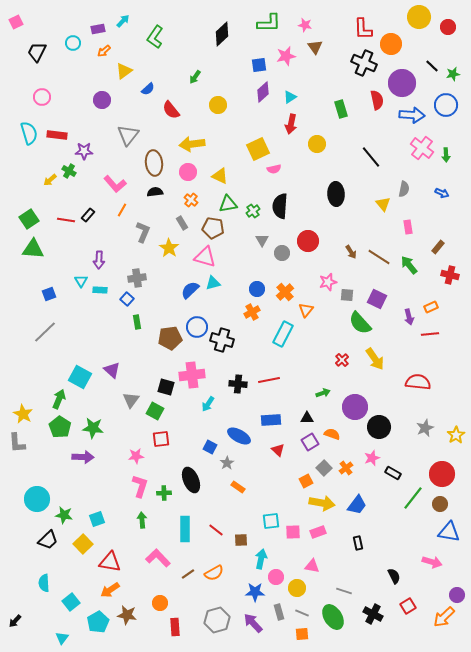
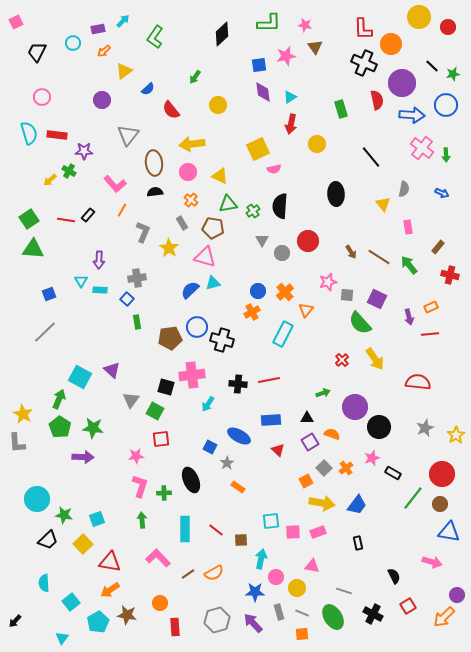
purple diamond at (263, 92): rotated 55 degrees counterclockwise
blue circle at (257, 289): moved 1 px right, 2 px down
